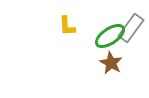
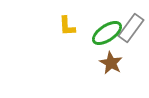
green ellipse: moved 3 px left, 3 px up
